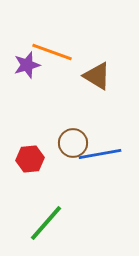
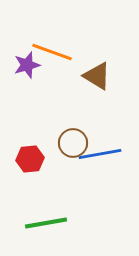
green line: rotated 39 degrees clockwise
